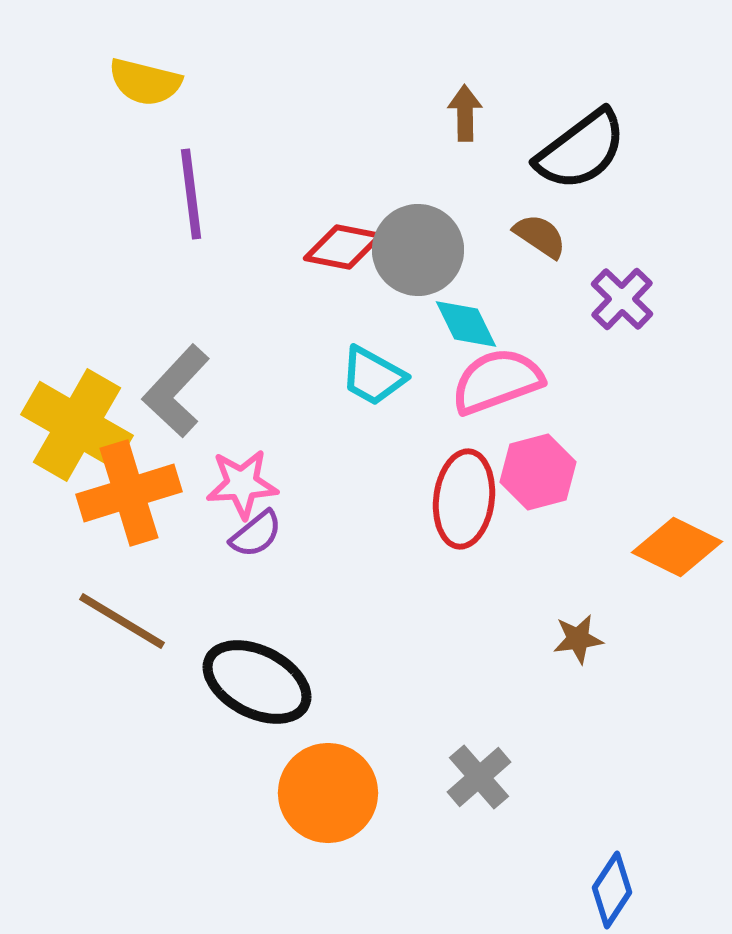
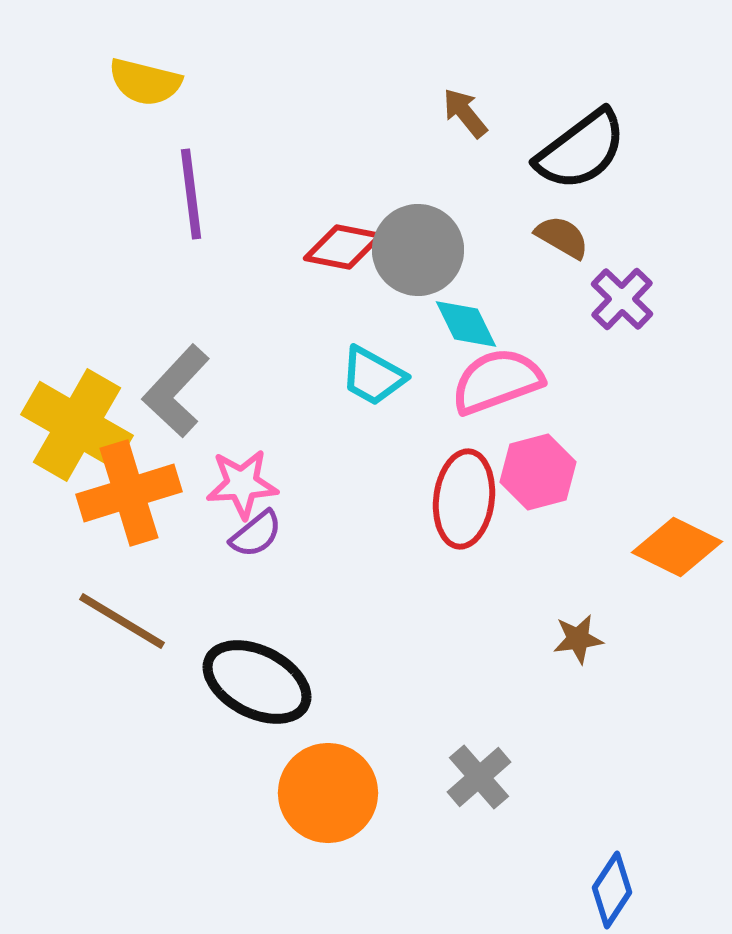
brown arrow: rotated 38 degrees counterclockwise
brown semicircle: moved 22 px right, 1 px down; rotated 4 degrees counterclockwise
